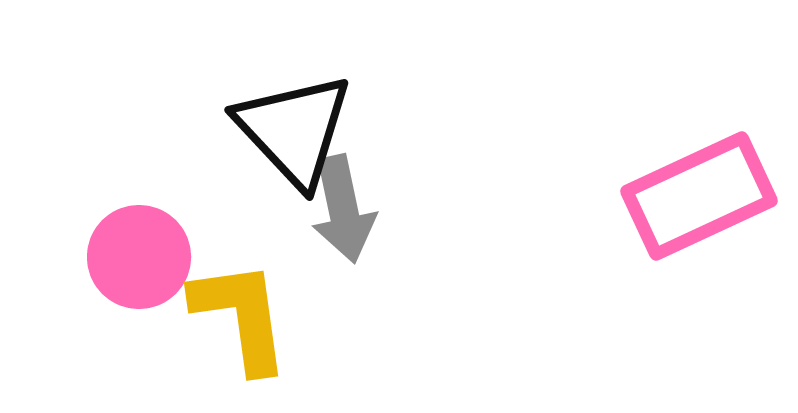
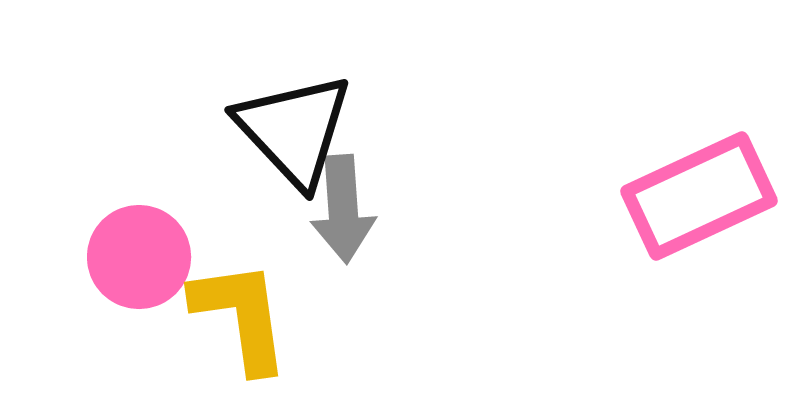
gray arrow: rotated 8 degrees clockwise
